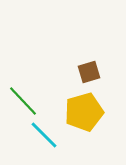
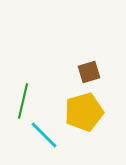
green line: rotated 56 degrees clockwise
